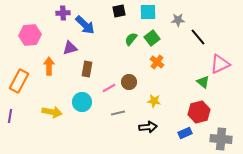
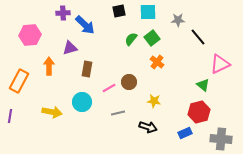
green triangle: moved 3 px down
black arrow: rotated 24 degrees clockwise
